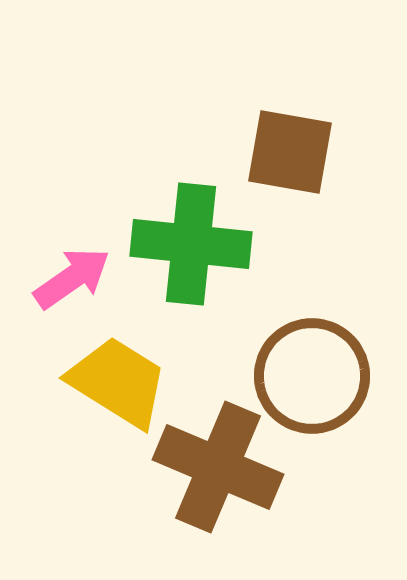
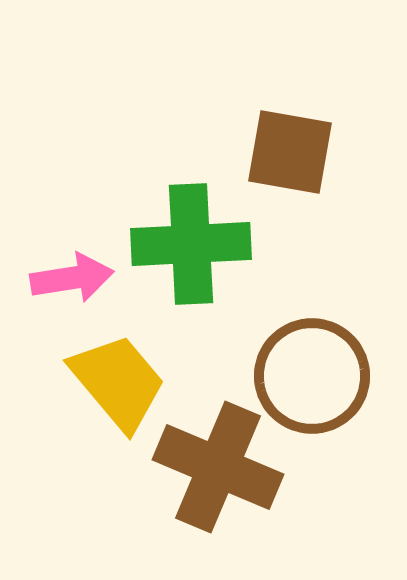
green cross: rotated 9 degrees counterclockwise
pink arrow: rotated 26 degrees clockwise
yellow trapezoid: rotated 18 degrees clockwise
